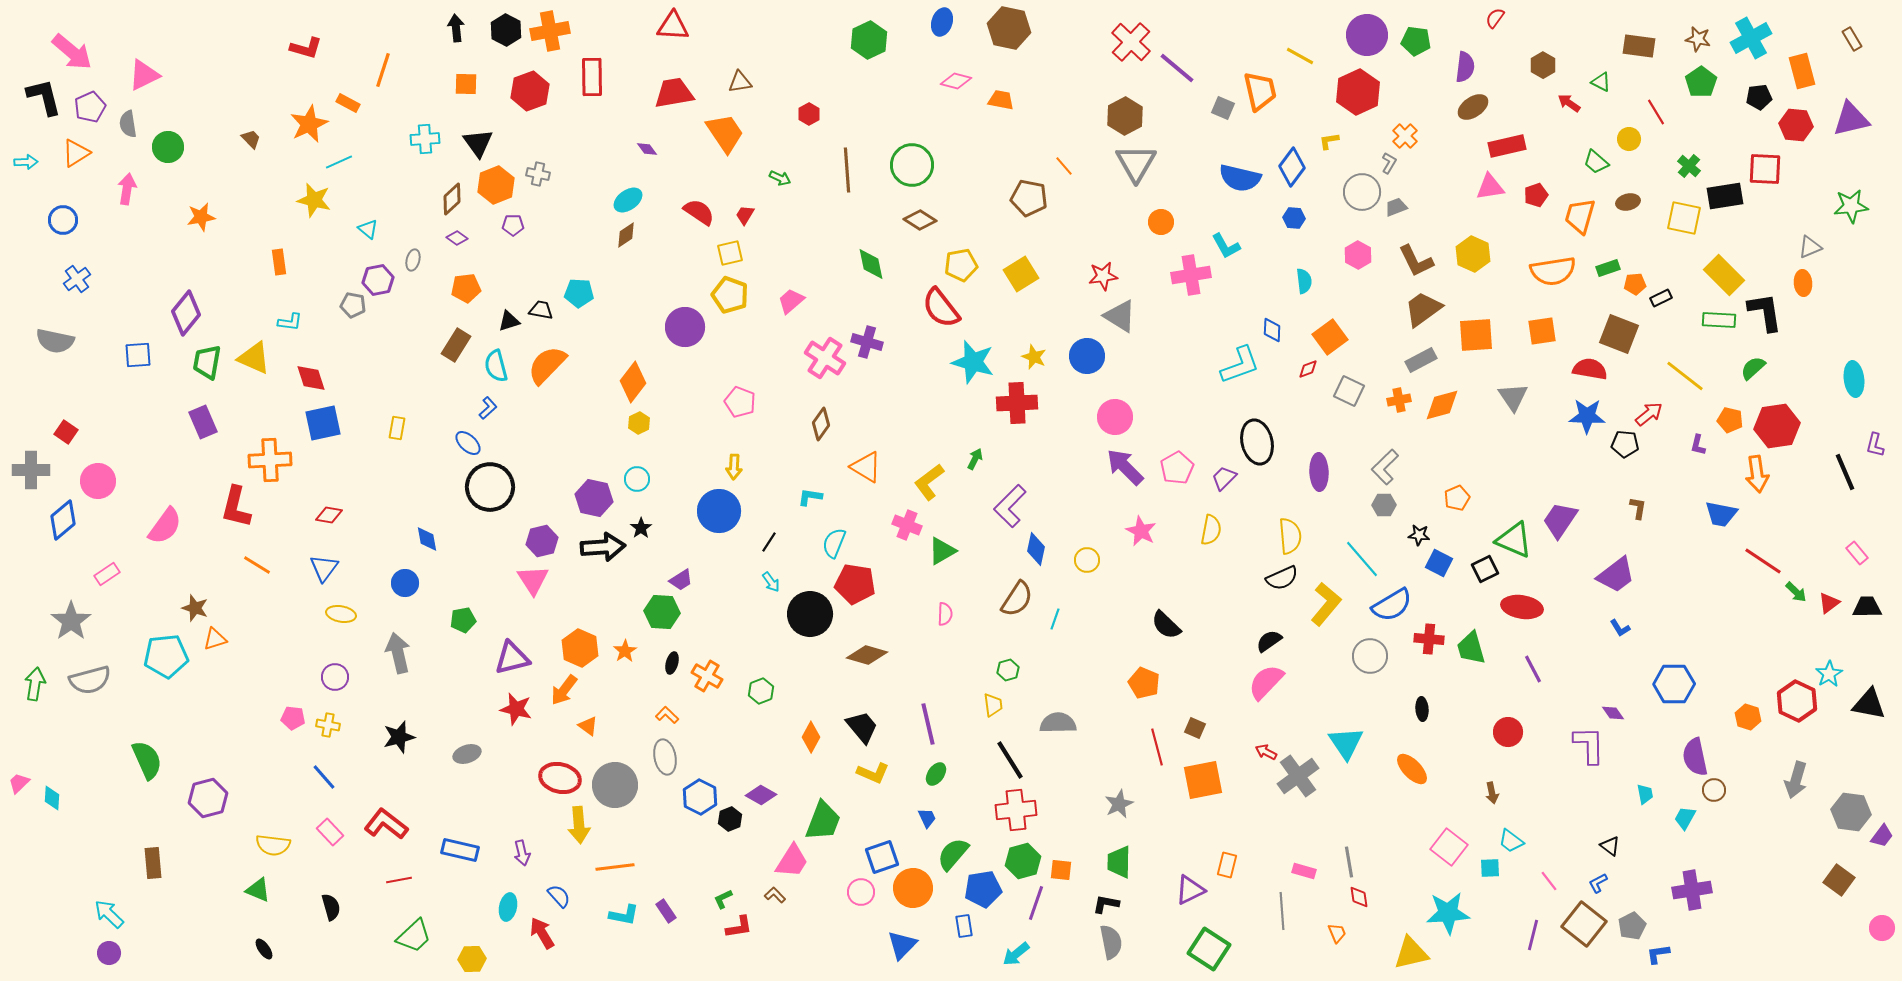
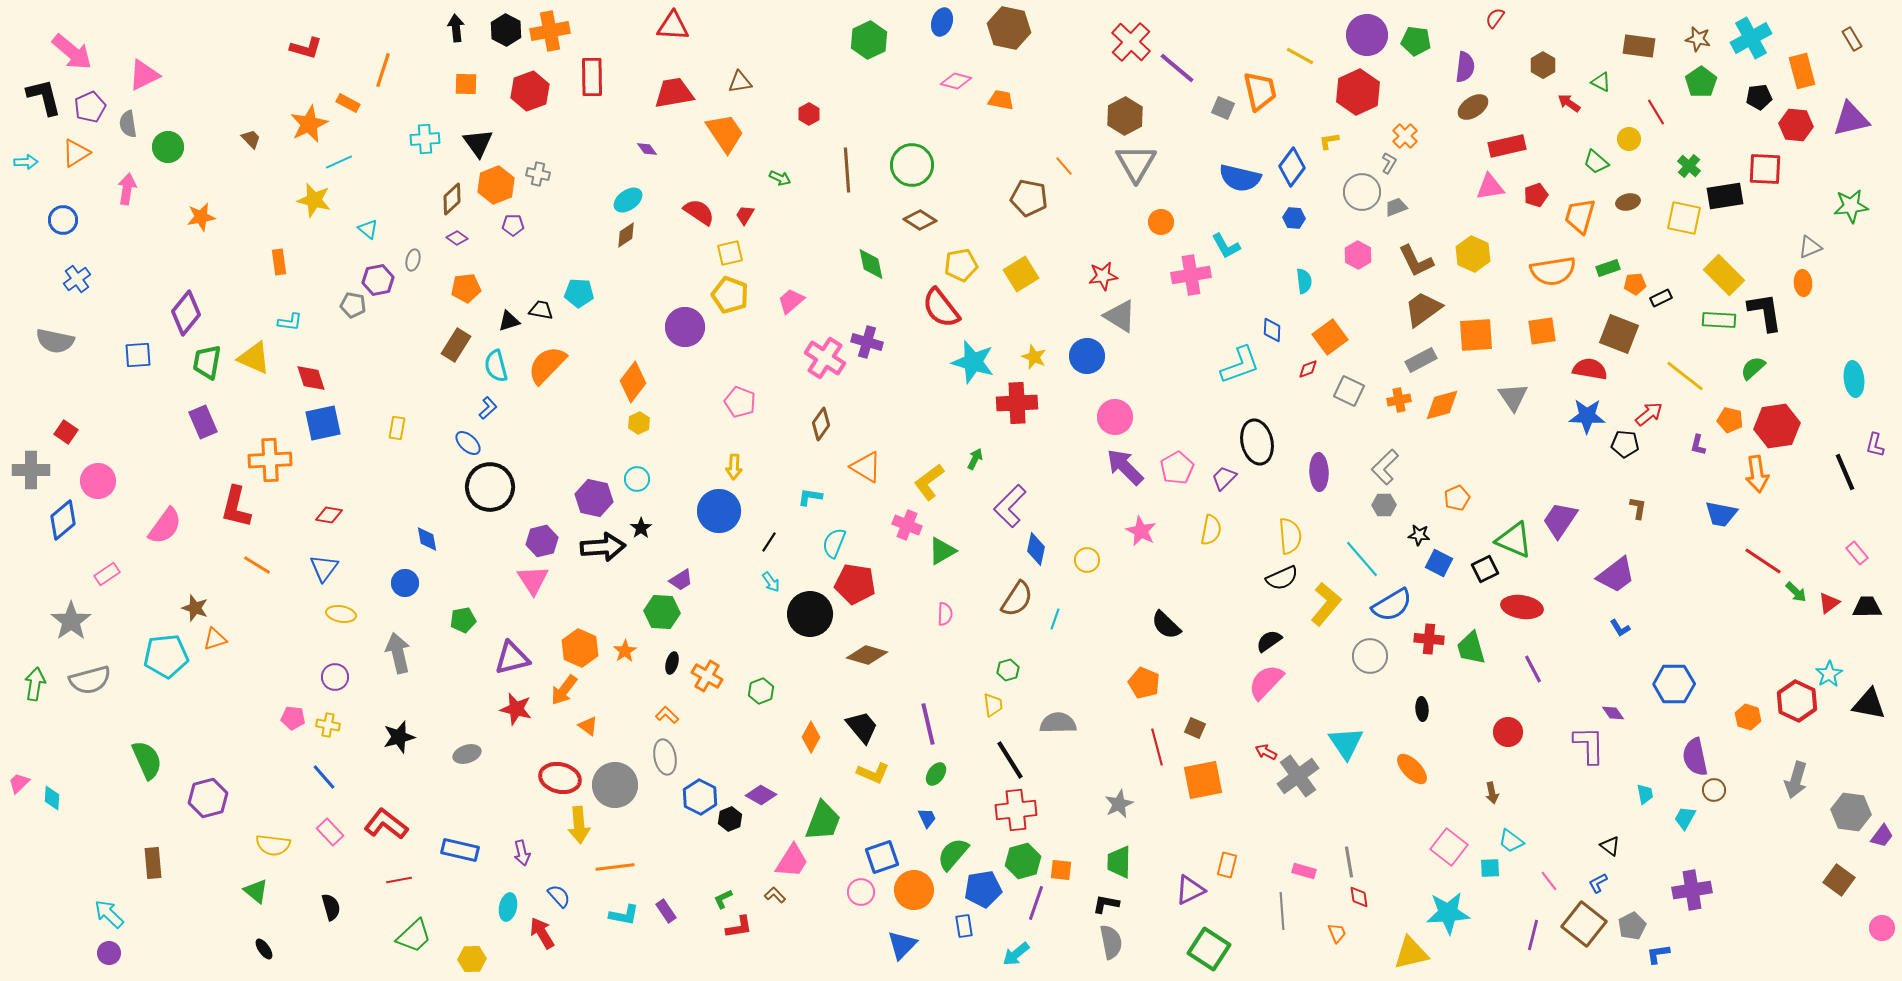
orange circle at (913, 888): moved 1 px right, 2 px down
green triangle at (258, 890): moved 2 px left, 1 px down; rotated 16 degrees clockwise
